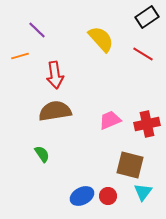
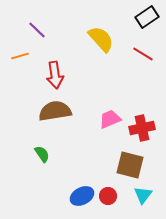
pink trapezoid: moved 1 px up
red cross: moved 5 px left, 4 px down
cyan triangle: moved 3 px down
